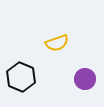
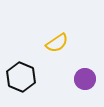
yellow semicircle: rotated 15 degrees counterclockwise
